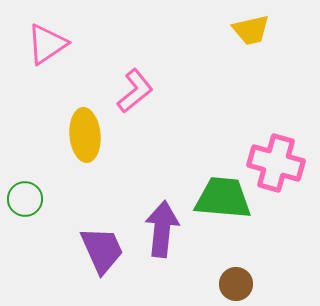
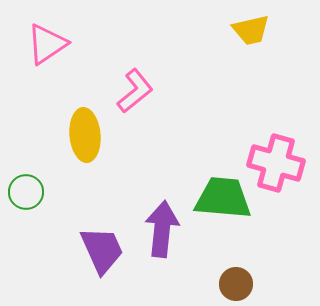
green circle: moved 1 px right, 7 px up
